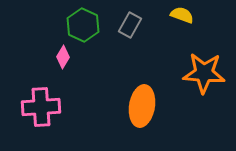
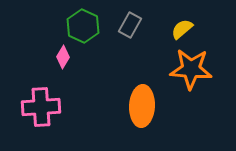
yellow semicircle: moved 14 px down; rotated 60 degrees counterclockwise
green hexagon: moved 1 px down
orange star: moved 13 px left, 4 px up
orange ellipse: rotated 6 degrees counterclockwise
